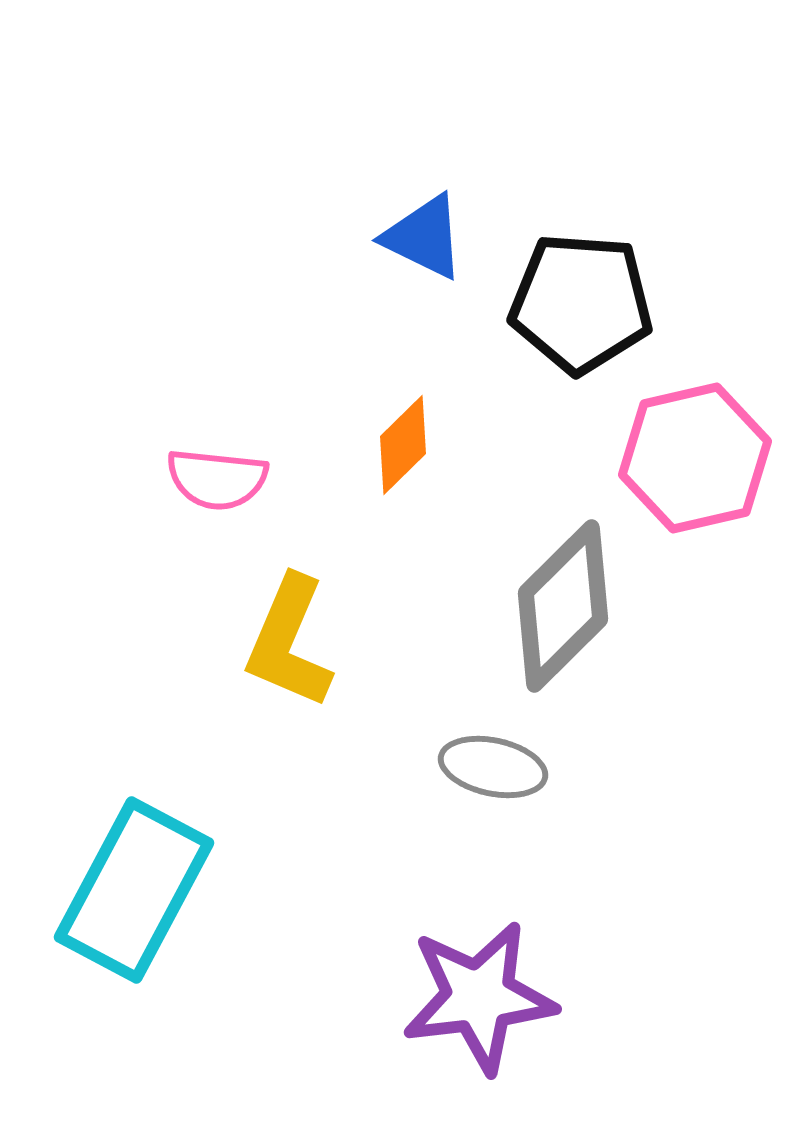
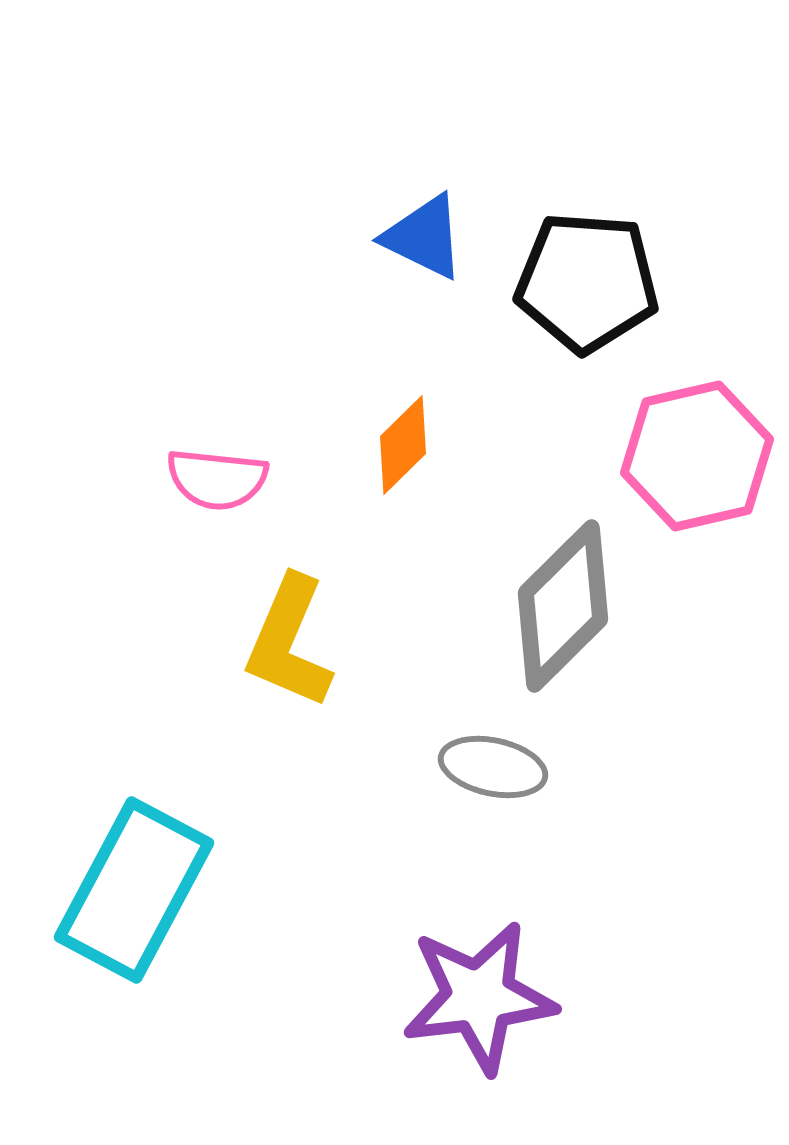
black pentagon: moved 6 px right, 21 px up
pink hexagon: moved 2 px right, 2 px up
